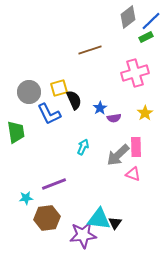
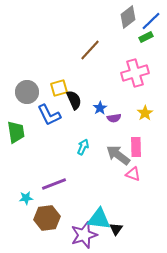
brown line: rotated 30 degrees counterclockwise
gray circle: moved 2 px left
blue L-shape: moved 1 px down
gray arrow: rotated 80 degrees clockwise
black triangle: moved 1 px right, 6 px down
purple star: moved 1 px right; rotated 12 degrees counterclockwise
